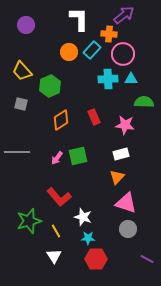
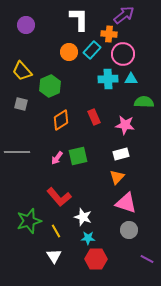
gray circle: moved 1 px right, 1 px down
